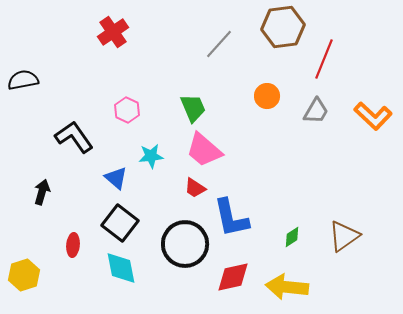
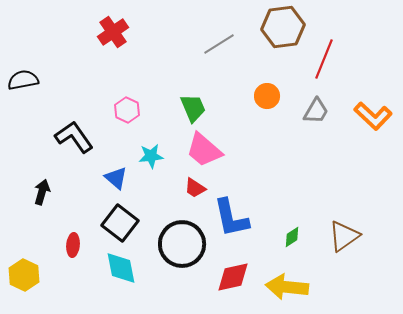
gray line: rotated 16 degrees clockwise
black circle: moved 3 px left
yellow hexagon: rotated 16 degrees counterclockwise
